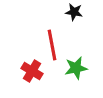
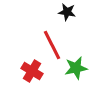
black star: moved 7 px left
red line: rotated 16 degrees counterclockwise
